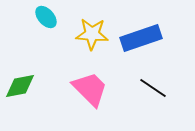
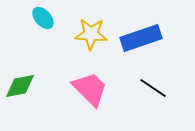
cyan ellipse: moved 3 px left, 1 px down
yellow star: moved 1 px left
